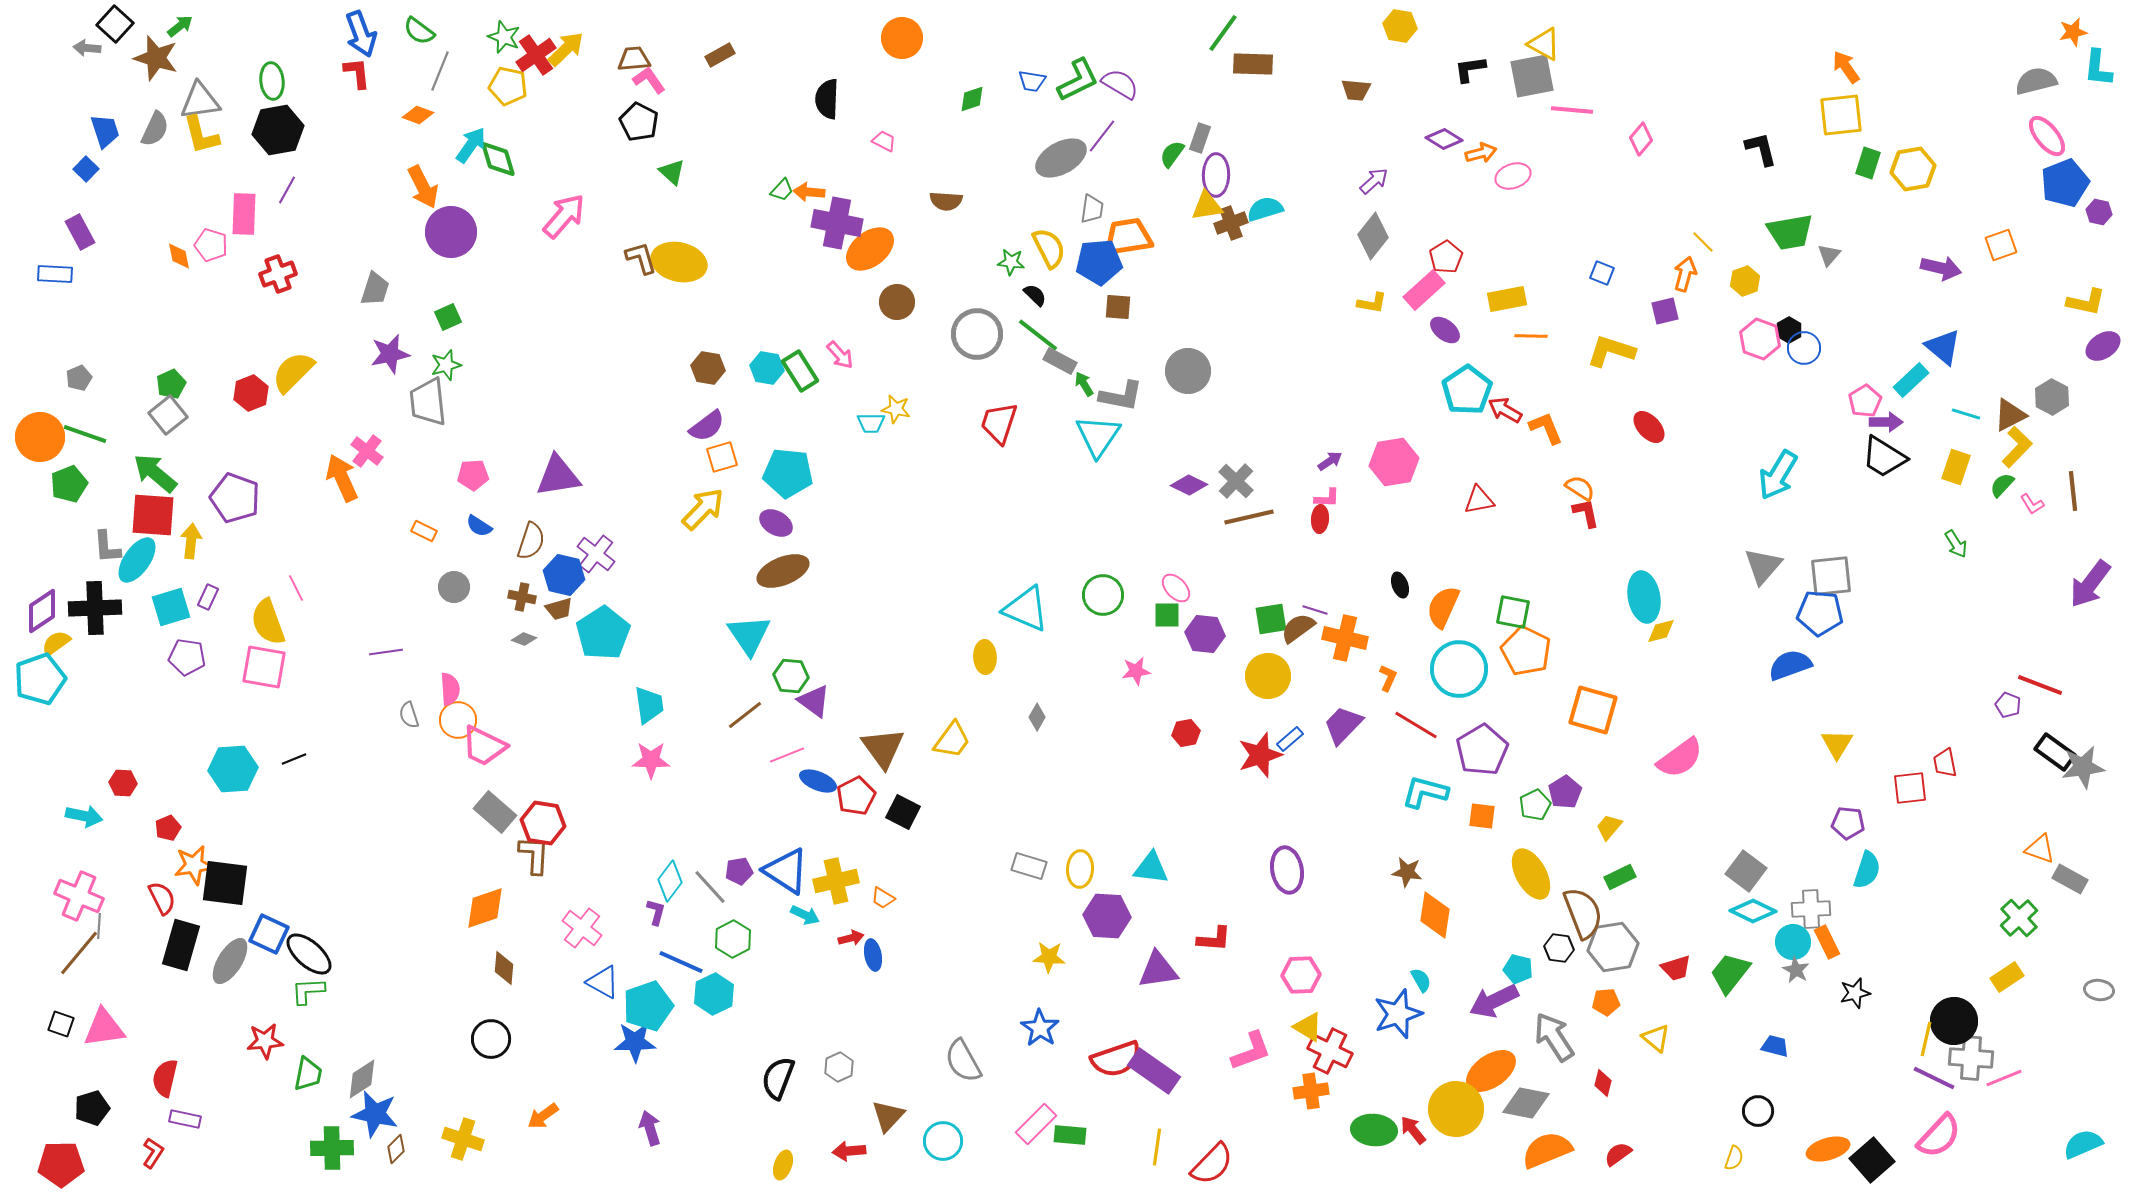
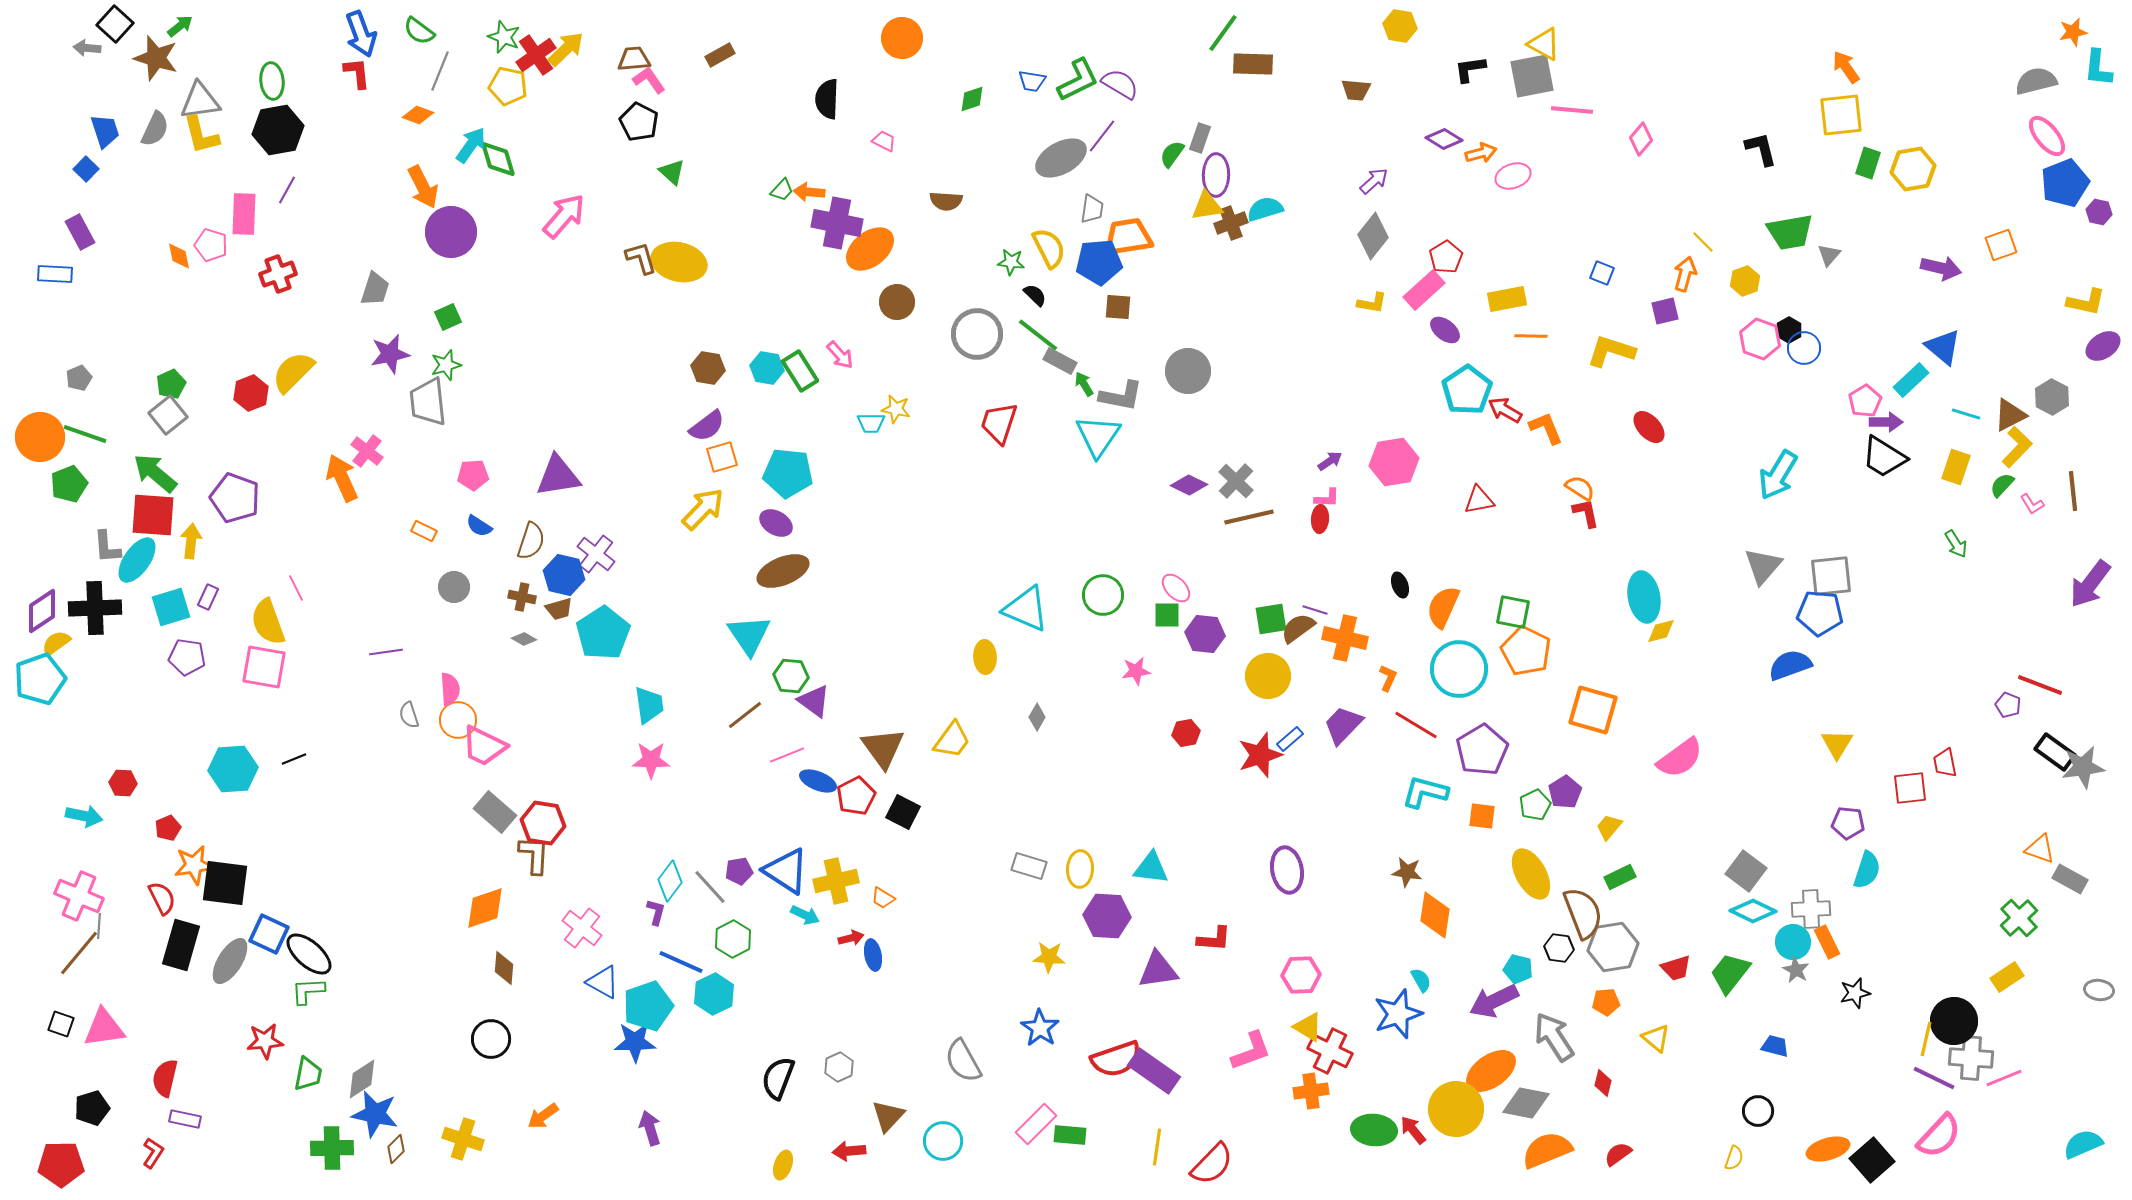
gray diamond at (524, 639): rotated 10 degrees clockwise
